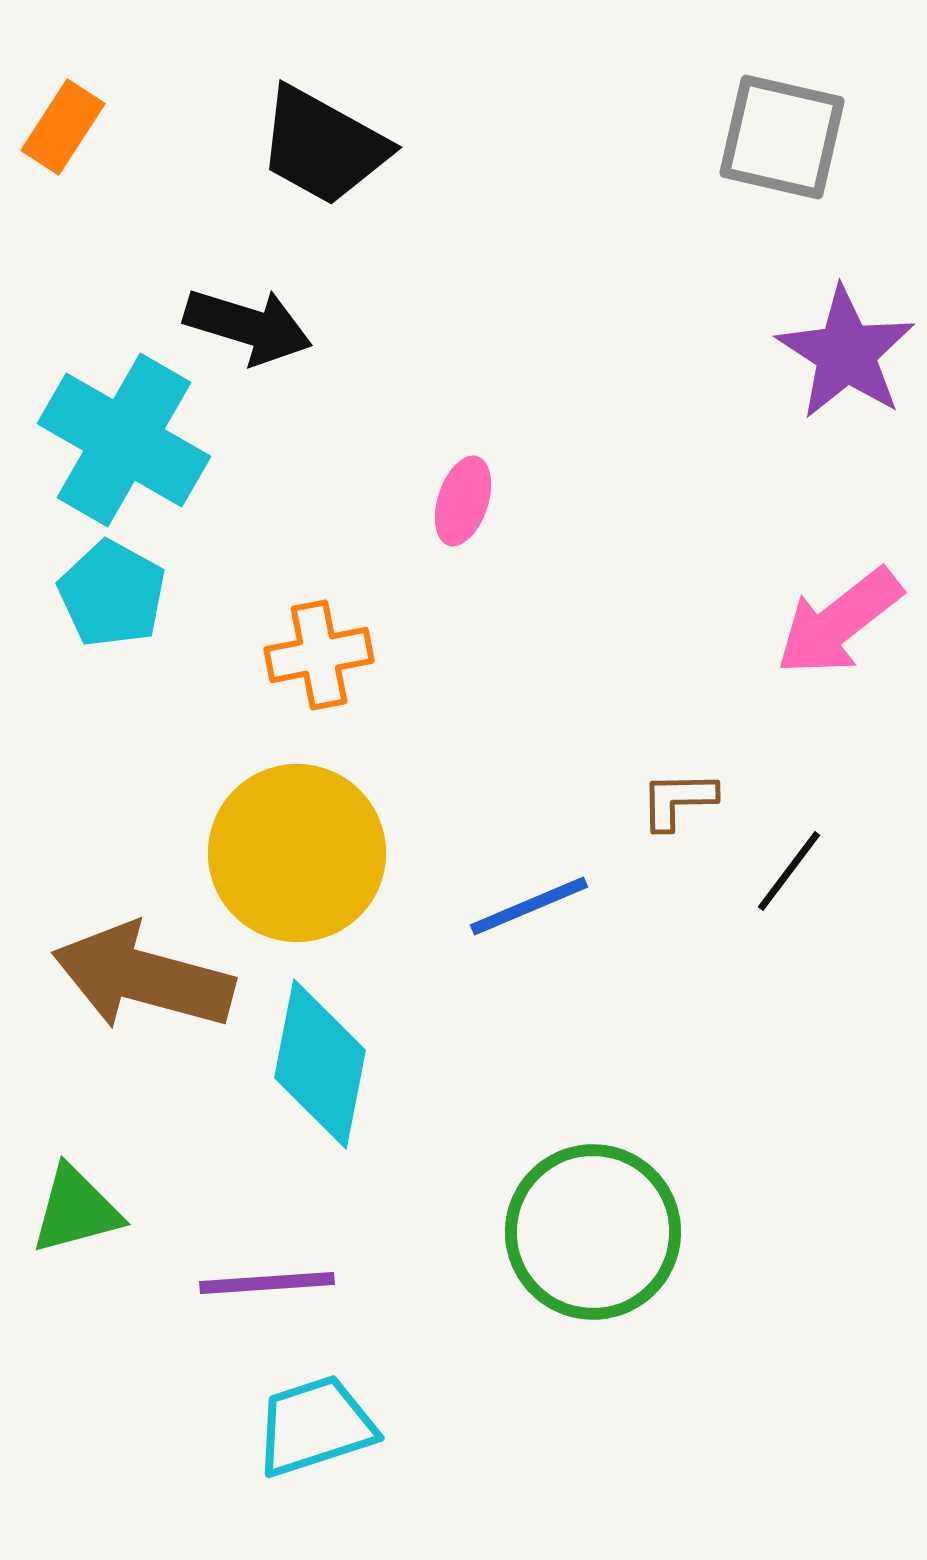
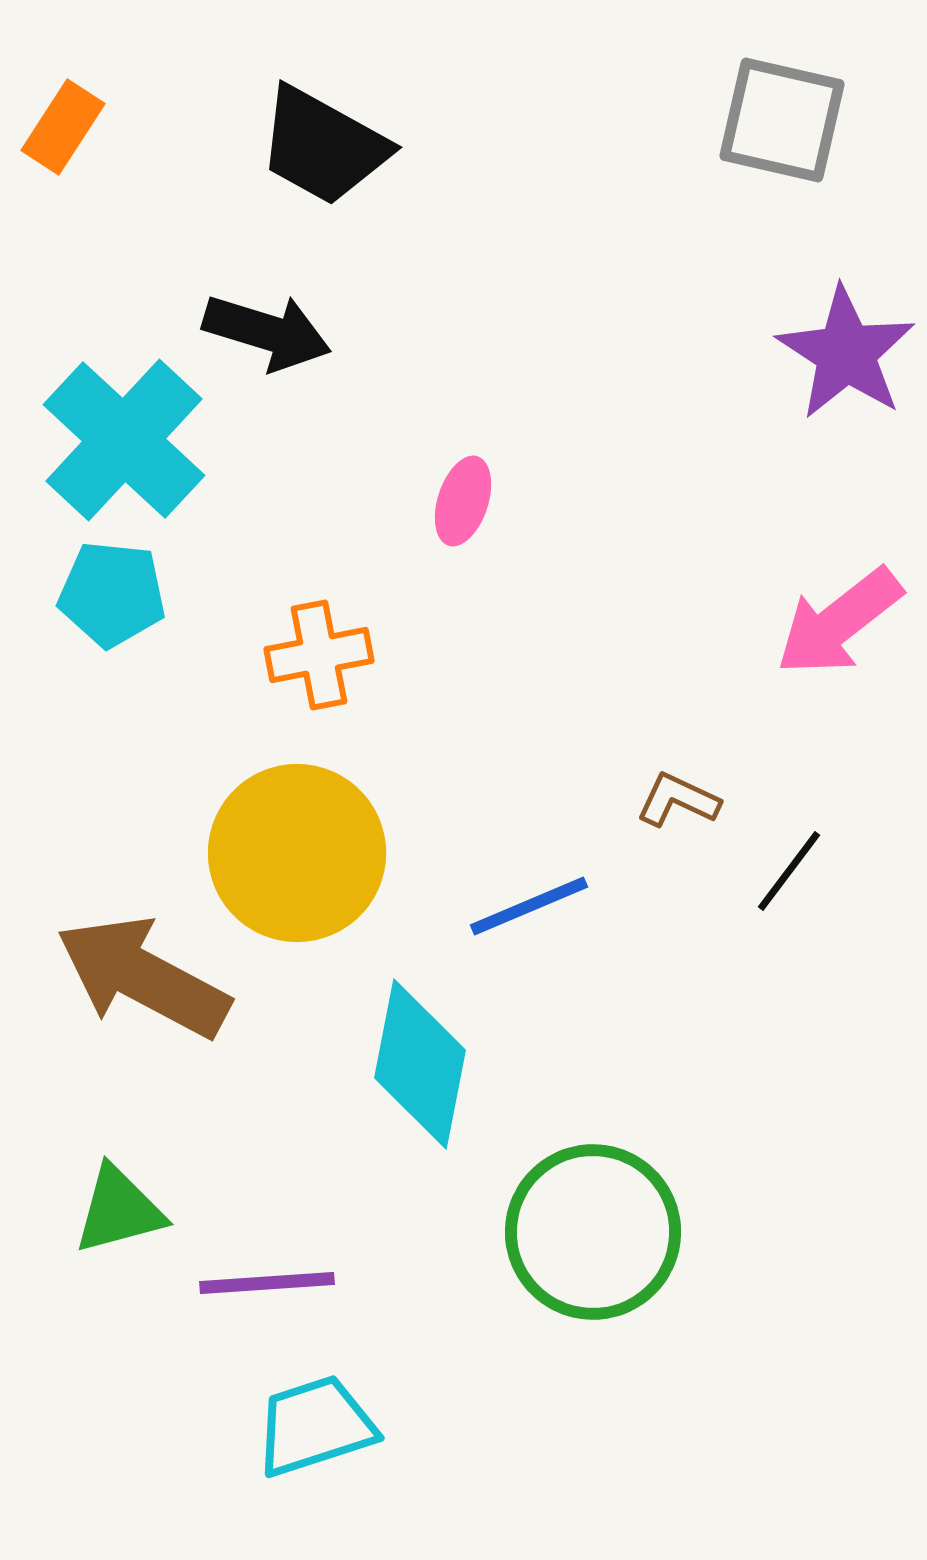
gray square: moved 17 px up
black arrow: moved 19 px right, 6 px down
cyan cross: rotated 13 degrees clockwise
cyan pentagon: rotated 23 degrees counterclockwise
brown L-shape: rotated 26 degrees clockwise
brown arrow: rotated 13 degrees clockwise
cyan diamond: moved 100 px right
green triangle: moved 43 px right
